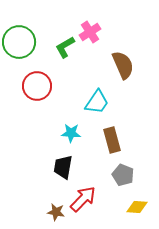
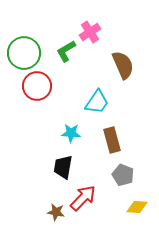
green circle: moved 5 px right, 11 px down
green L-shape: moved 1 px right, 4 px down
red arrow: moved 1 px up
